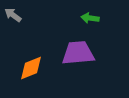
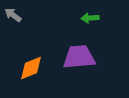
green arrow: rotated 12 degrees counterclockwise
purple trapezoid: moved 1 px right, 4 px down
